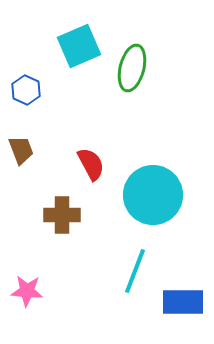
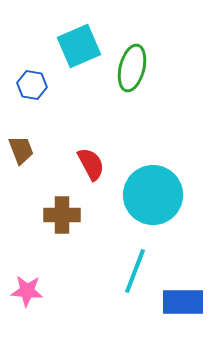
blue hexagon: moved 6 px right, 5 px up; rotated 16 degrees counterclockwise
